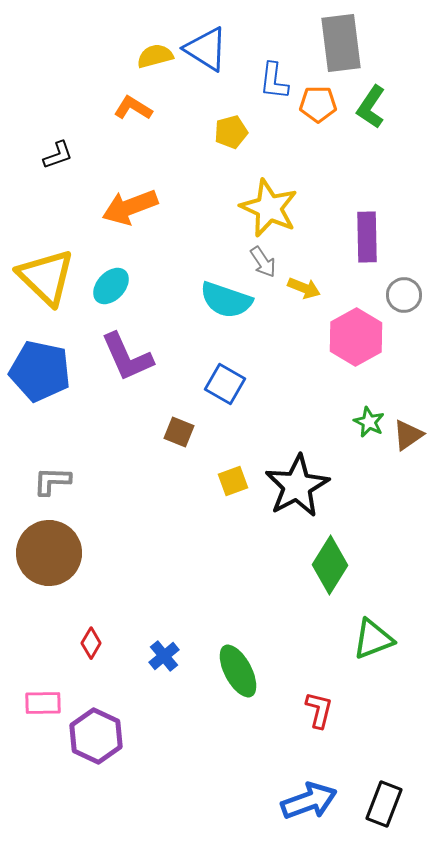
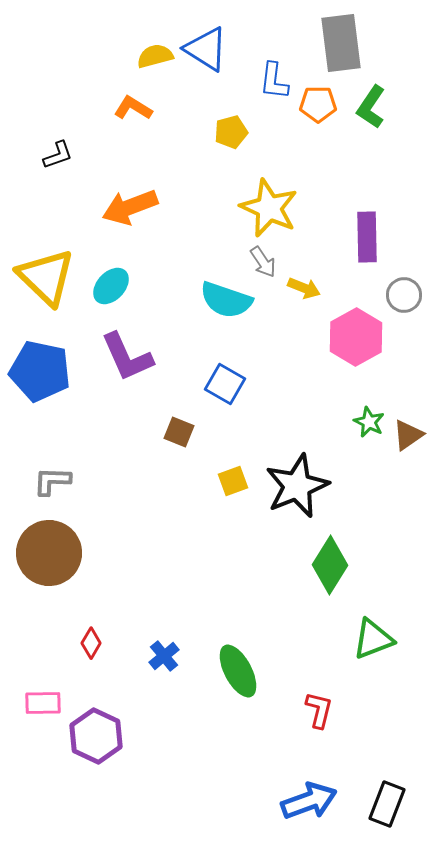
black star: rotated 6 degrees clockwise
black rectangle: moved 3 px right
